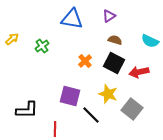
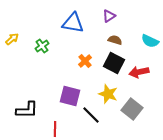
blue triangle: moved 1 px right, 4 px down
